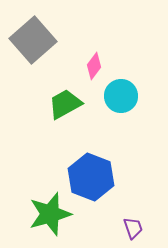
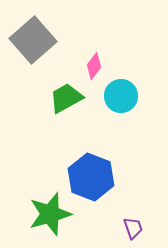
green trapezoid: moved 1 px right, 6 px up
